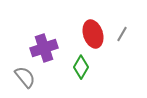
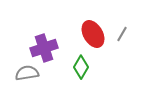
red ellipse: rotated 12 degrees counterclockwise
gray semicircle: moved 2 px right, 4 px up; rotated 60 degrees counterclockwise
